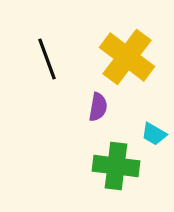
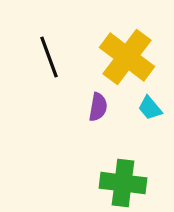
black line: moved 2 px right, 2 px up
cyan trapezoid: moved 4 px left, 26 px up; rotated 20 degrees clockwise
green cross: moved 7 px right, 17 px down
